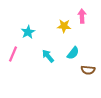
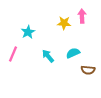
yellow star: moved 3 px up
cyan semicircle: rotated 152 degrees counterclockwise
